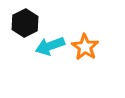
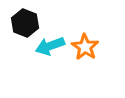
black hexagon: rotated 12 degrees counterclockwise
